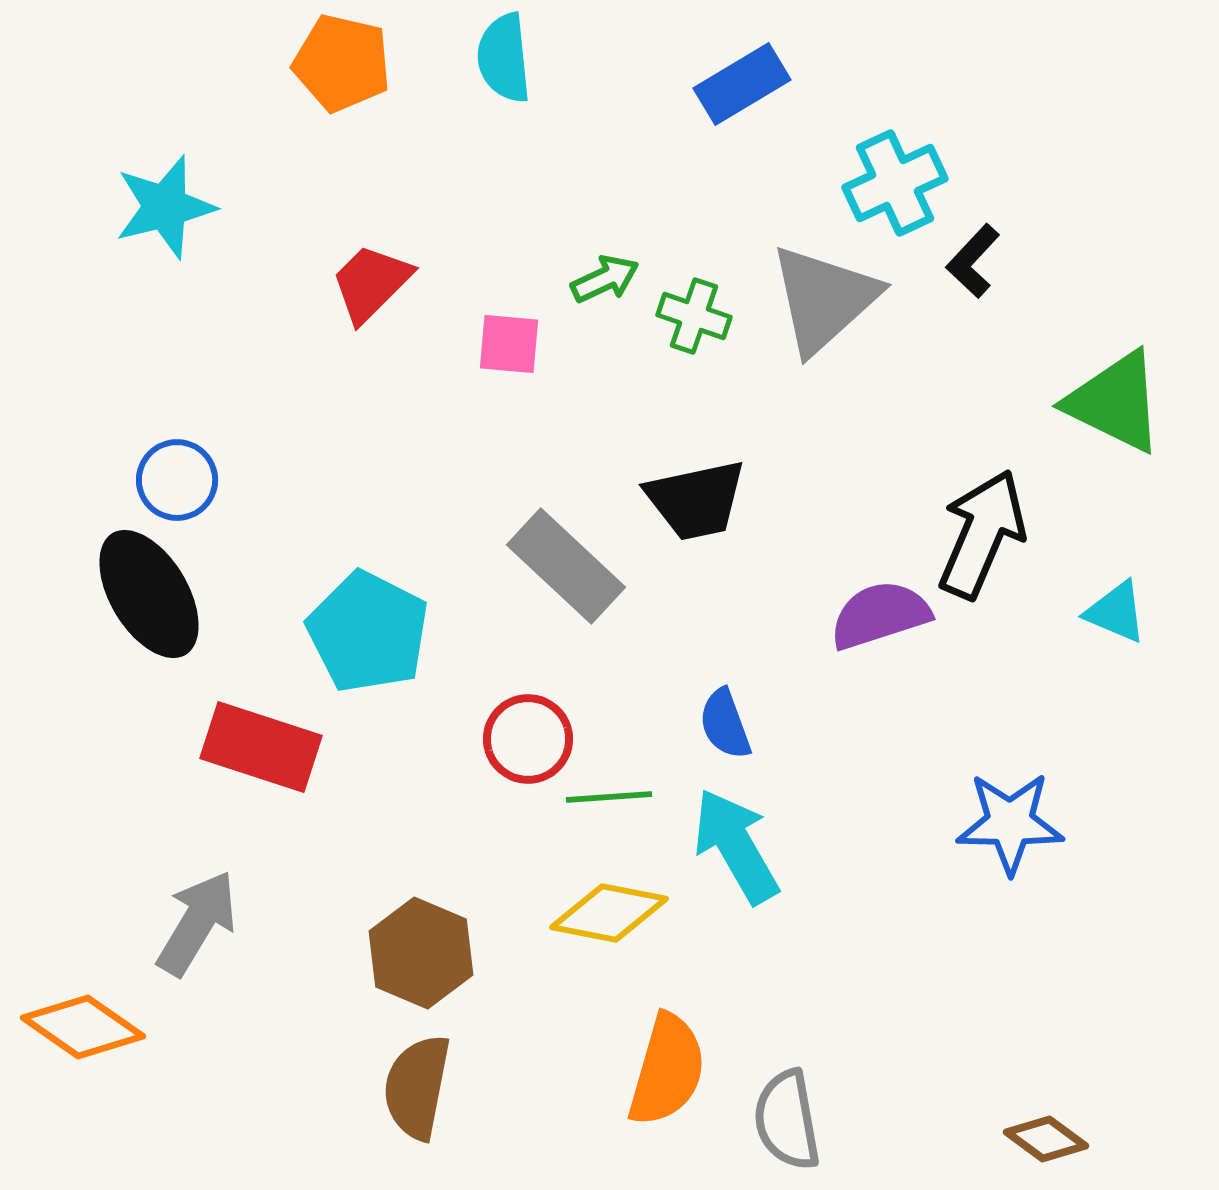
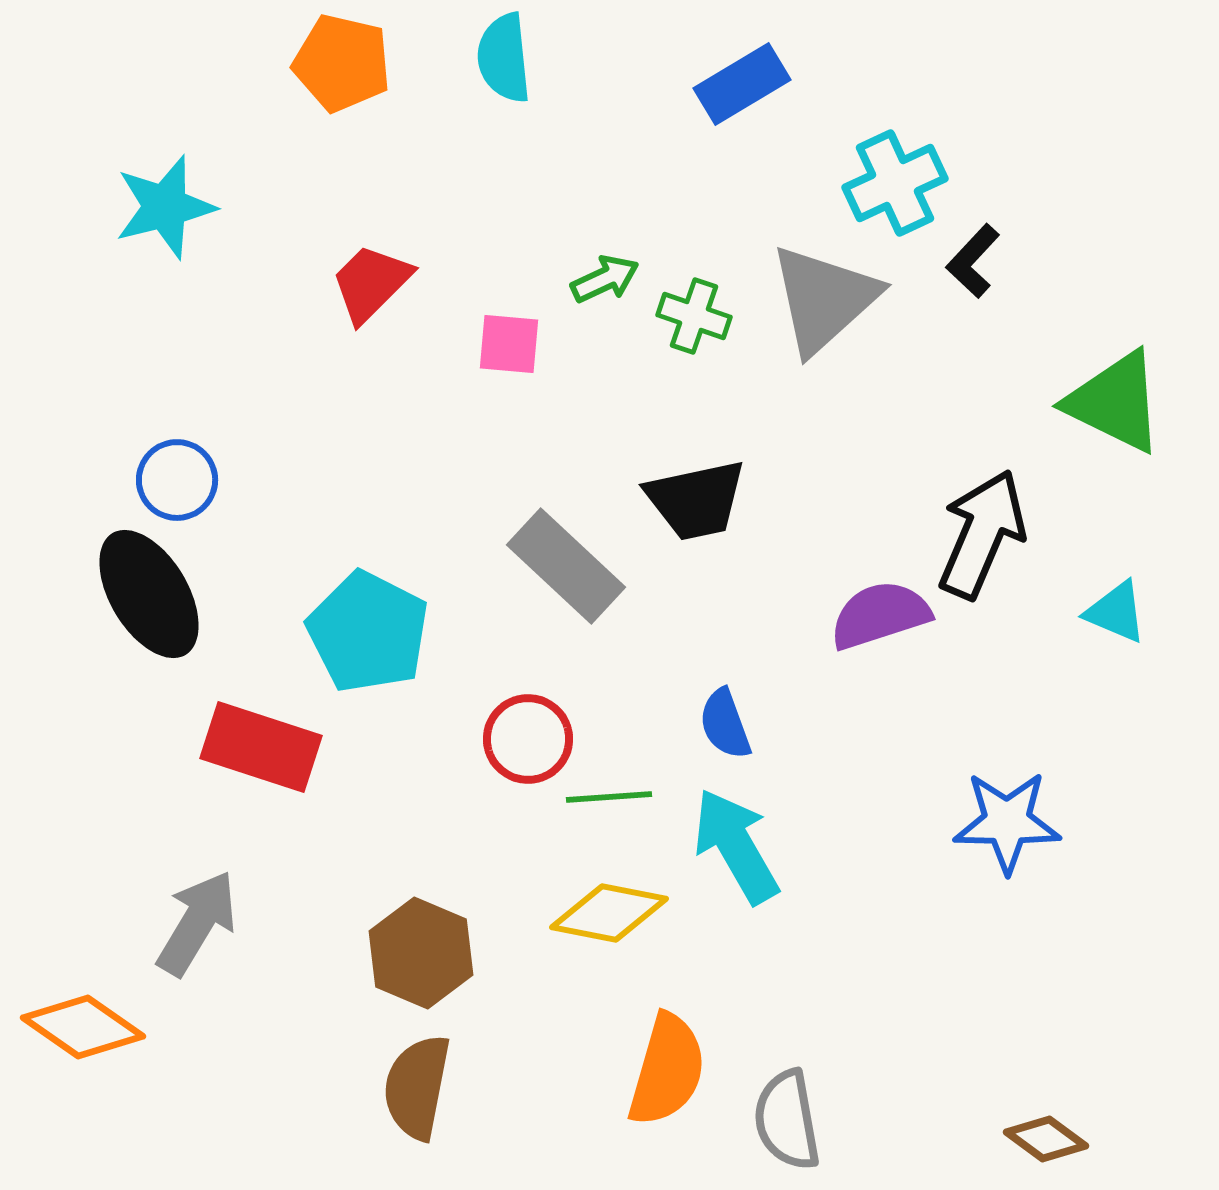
blue star: moved 3 px left, 1 px up
